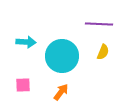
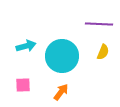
cyan arrow: moved 4 px down; rotated 18 degrees counterclockwise
